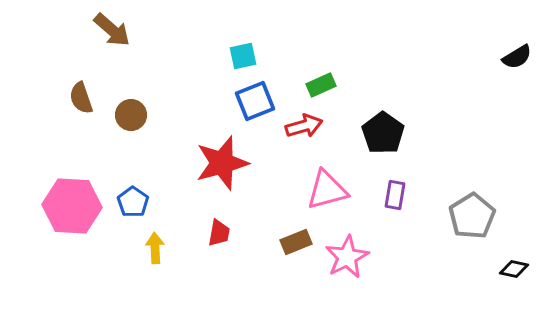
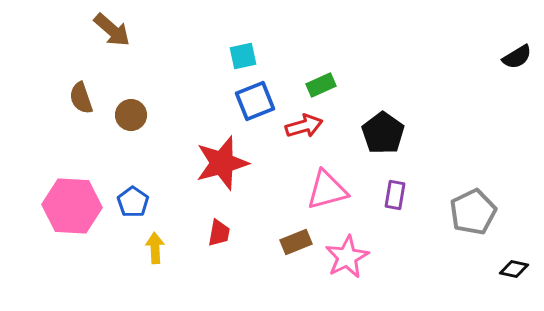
gray pentagon: moved 1 px right, 4 px up; rotated 6 degrees clockwise
